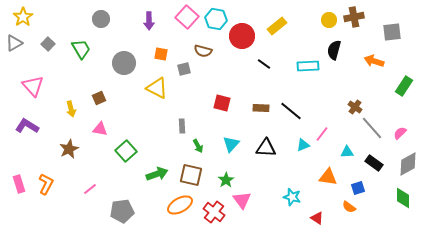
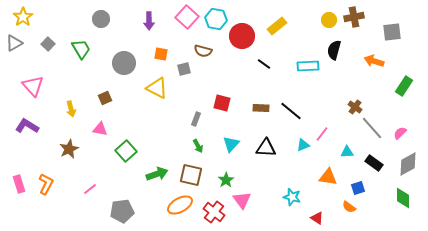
brown square at (99, 98): moved 6 px right
gray rectangle at (182, 126): moved 14 px right, 7 px up; rotated 24 degrees clockwise
